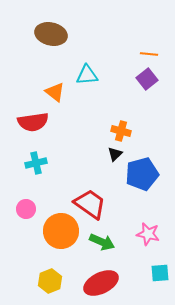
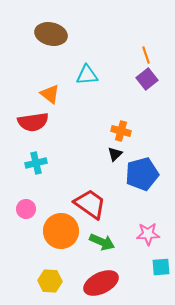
orange line: moved 3 px left, 1 px down; rotated 66 degrees clockwise
orange triangle: moved 5 px left, 2 px down
pink star: rotated 15 degrees counterclockwise
cyan square: moved 1 px right, 6 px up
yellow hexagon: rotated 25 degrees clockwise
